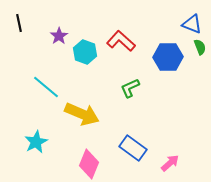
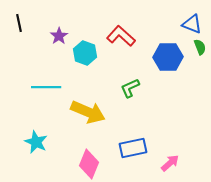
red L-shape: moved 5 px up
cyan hexagon: moved 1 px down
cyan line: rotated 40 degrees counterclockwise
yellow arrow: moved 6 px right, 2 px up
cyan star: rotated 20 degrees counterclockwise
blue rectangle: rotated 48 degrees counterclockwise
